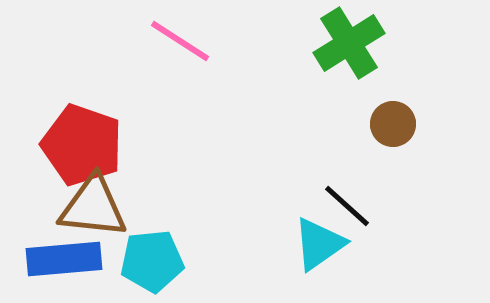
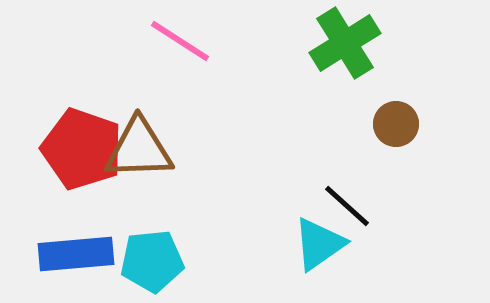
green cross: moved 4 px left
brown circle: moved 3 px right
red pentagon: moved 4 px down
brown triangle: moved 46 px right, 58 px up; rotated 8 degrees counterclockwise
blue rectangle: moved 12 px right, 5 px up
